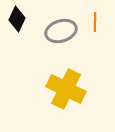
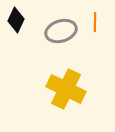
black diamond: moved 1 px left, 1 px down
